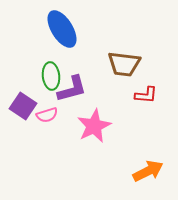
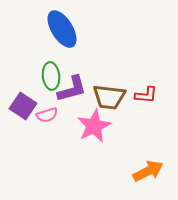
brown trapezoid: moved 15 px left, 33 px down
